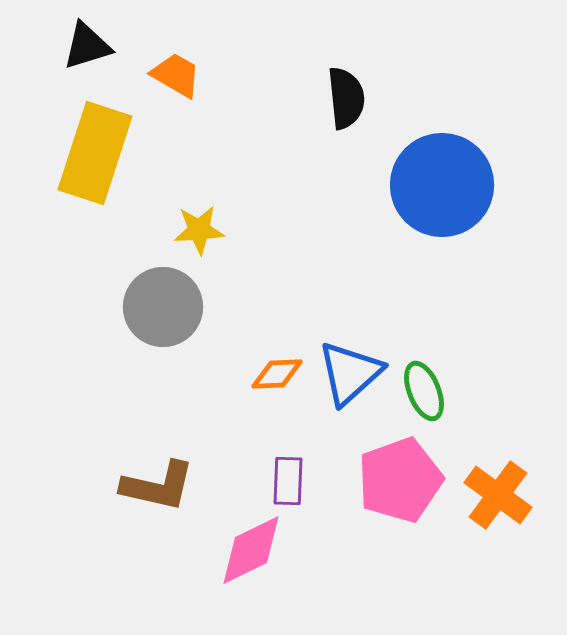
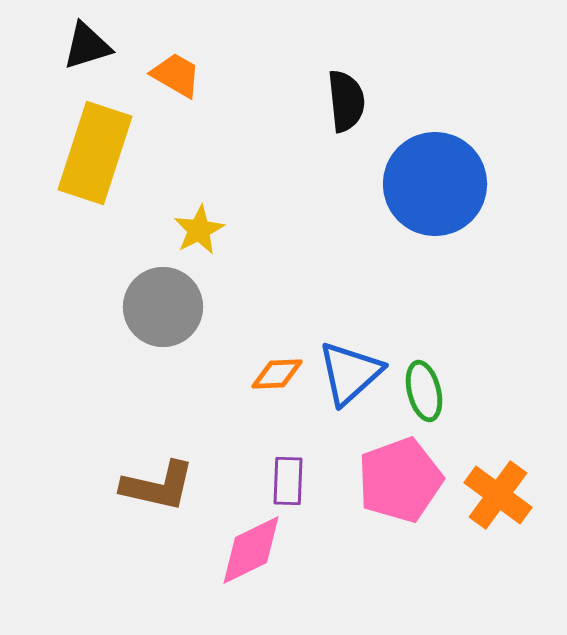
black semicircle: moved 3 px down
blue circle: moved 7 px left, 1 px up
yellow star: rotated 24 degrees counterclockwise
green ellipse: rotated 8 degrees clockwise
